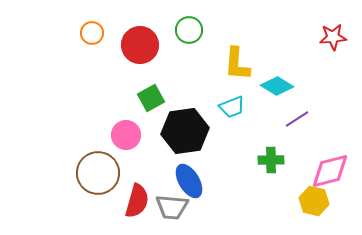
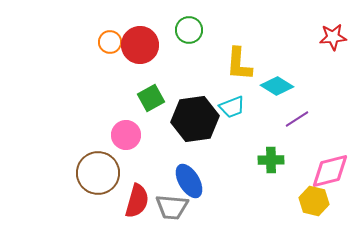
orange circle: moved 18 px right, 9 px down
yellow L-shape: moved 2 px right
black hexagon: moved 10 px right, 12 px up
